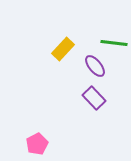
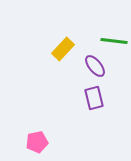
green line: moved 2 px up
purple rectangle: rotated 30 degrees clockwise
pink pentagon: moved 2 px up; rotated 15 degrees clockwise
